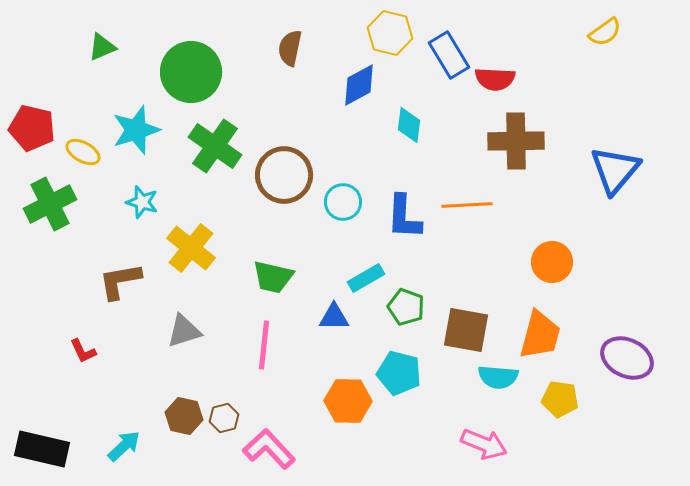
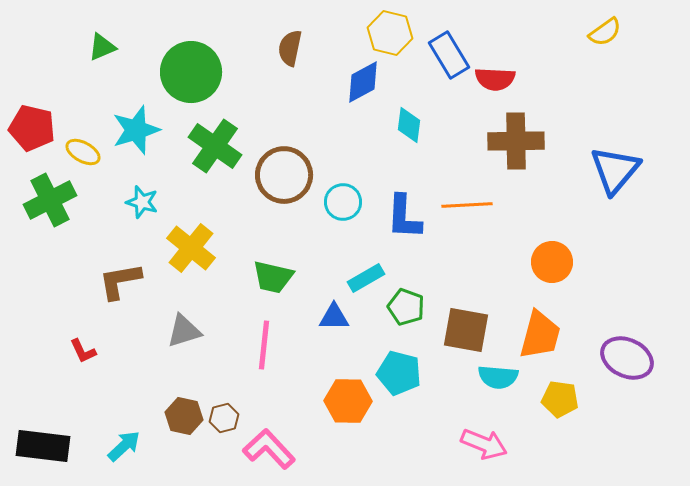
blue diamond at (359, 85): moved 4 px right, 3 px up
green cross at (50, 204): moved 4 px up
black rectangle at (42, 449): moved 1 px right, 3 px up; rotated 6 degrees counterclockwise
